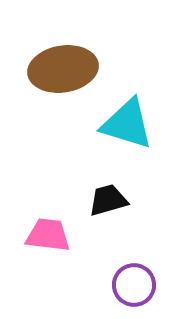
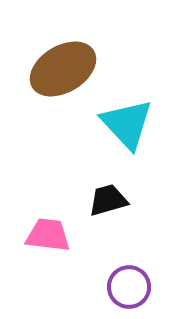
brown ellipse: rotated 22 degrees counterclockwise
cyan triangle: rotated 30 degrees clockwise
purple circle: moved 5 px left, 2 px down
